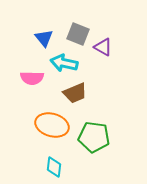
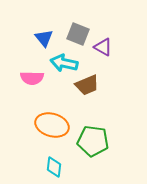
brown trapezoid: moved 12 px right, 8 px up
green pentagon: moved 1 px left, 4 px down
